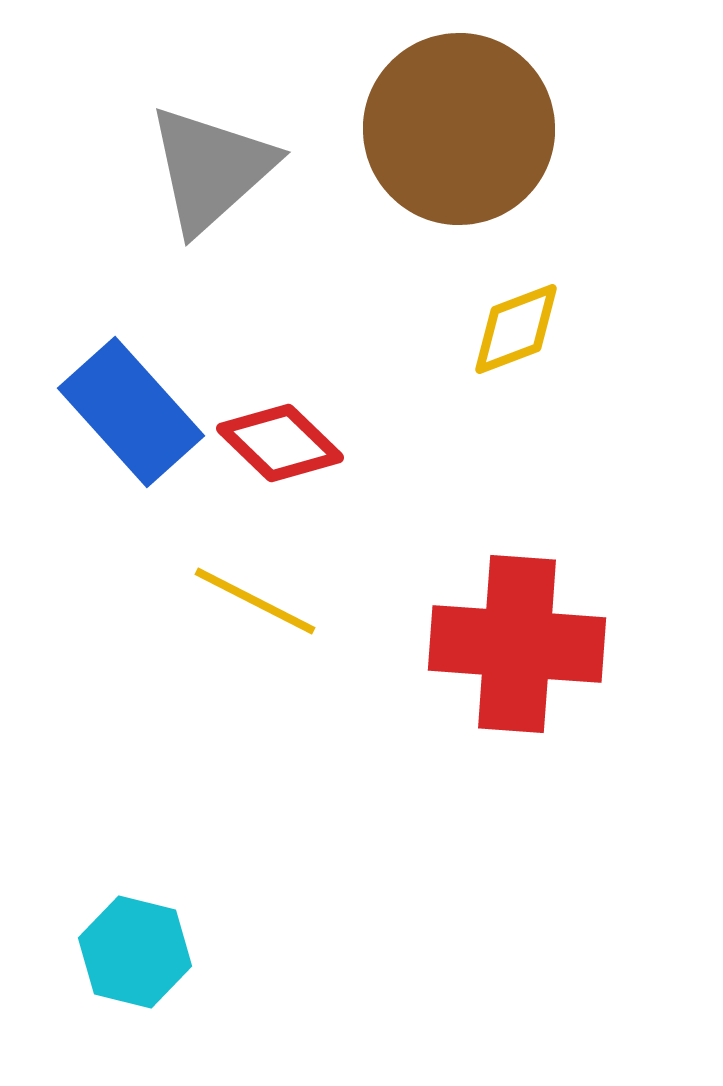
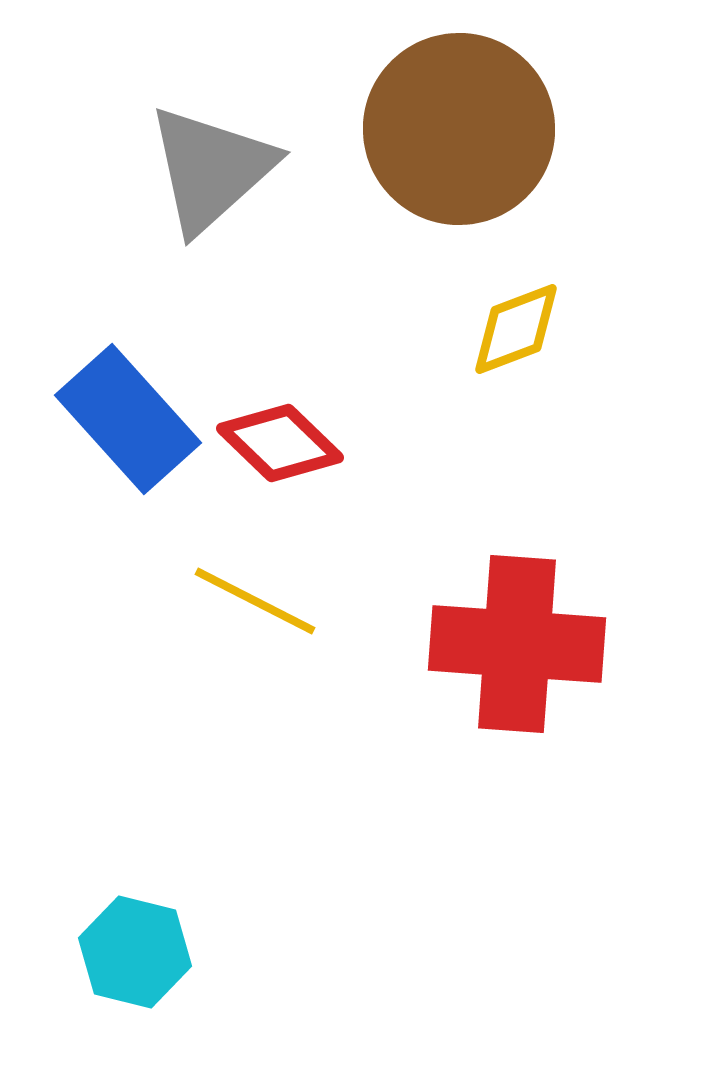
blue rectangle: moved 3 px left, 7 px down
